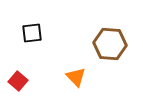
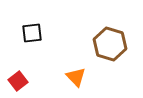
brown hexagon: rotated 12 degrees clockwise
red square: rotated 12 degrees clockwise
